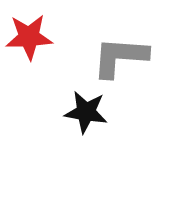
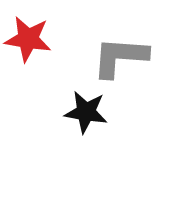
red star: moved 1 px left, 2 px down; rotated 12 degrees clockwise
